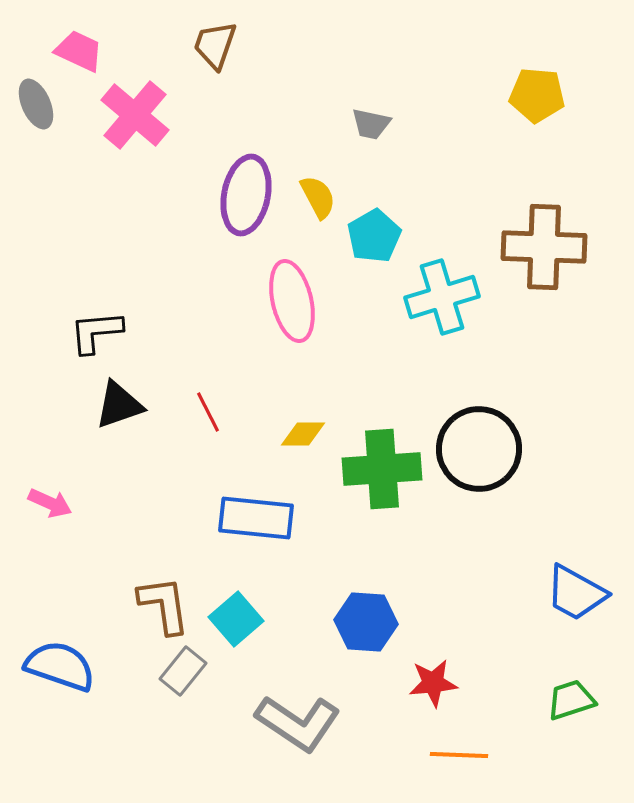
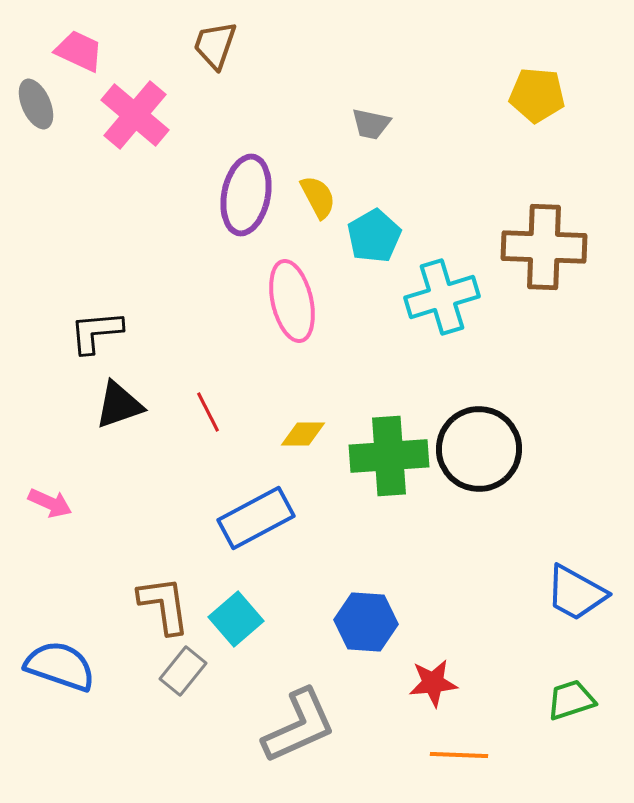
green cross: moved 7 px right, 13 px up
blue rectangle: rotated 34 degrees counterclockwise
gray L-shape: moved 1 px right, 3 px down; rotated 58 degrees counterclockwise
